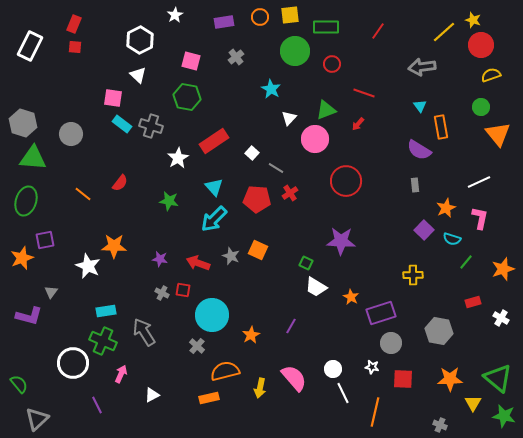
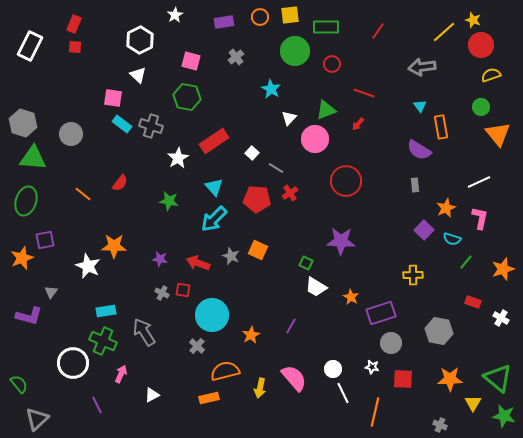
red rectangle at (473, 302): rotated 35 degrees clockwise
